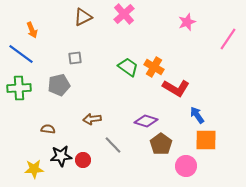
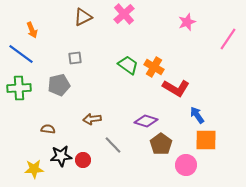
green trapezoid: moved 2 px up
pink circle: moved 1 px up
